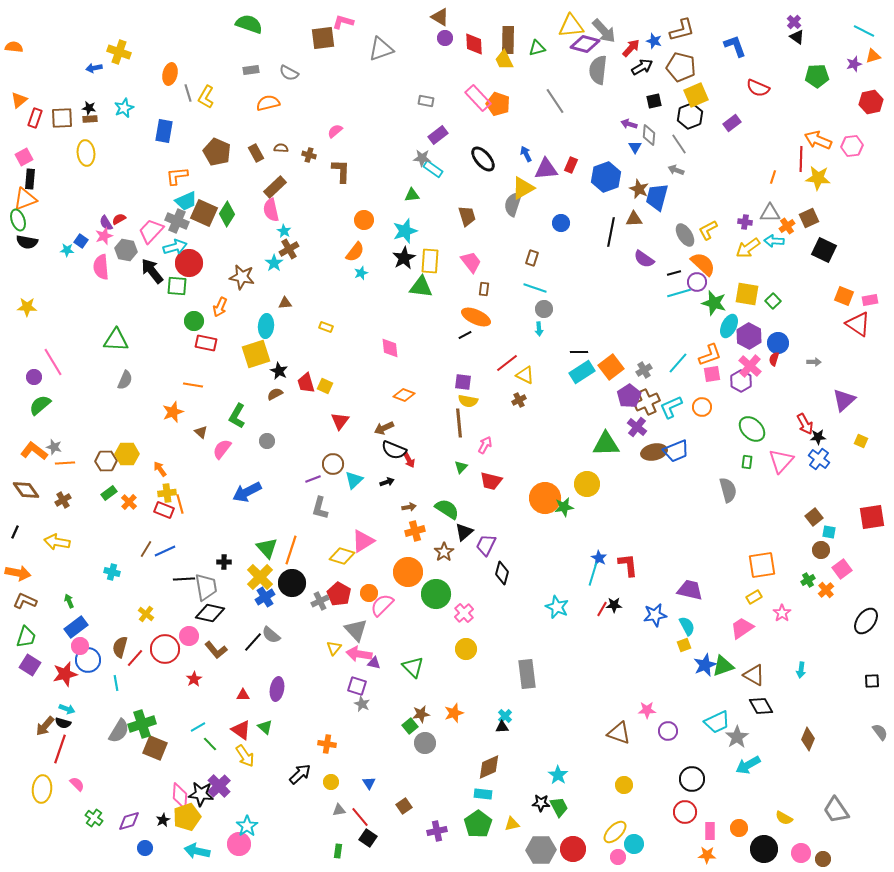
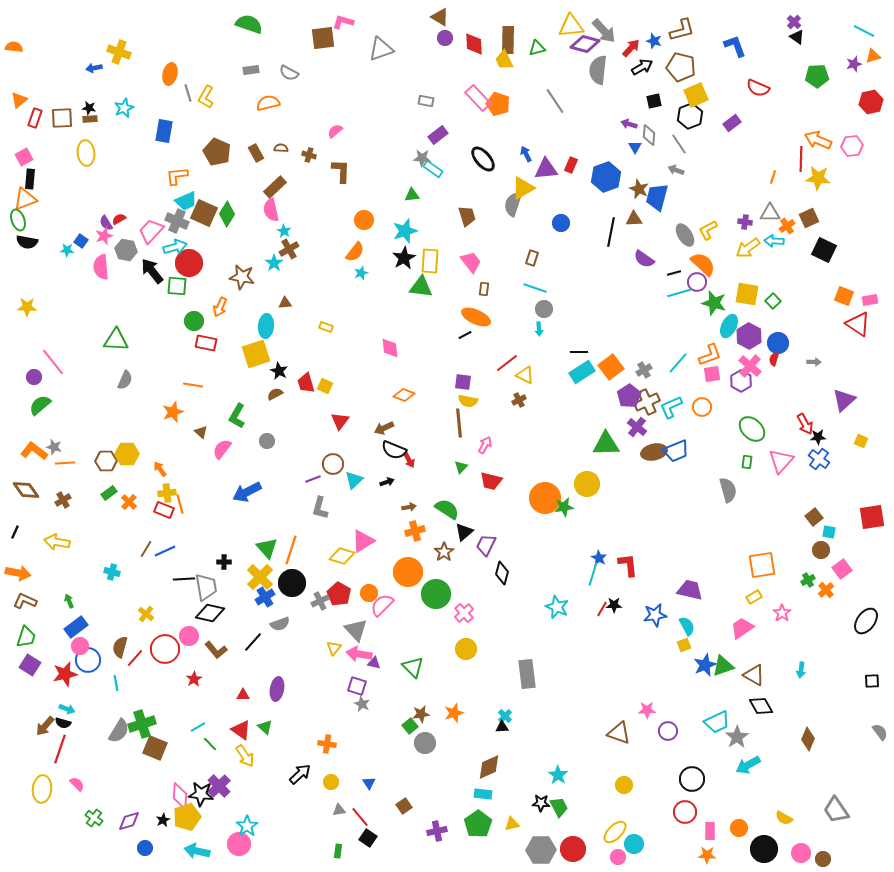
pink line at (53, 362): rotated 8 degrees counterclockwise
gray semicircle at (271, 635): moved 9 px right, 11 px up; rotated 60 degrees counterclockwise
